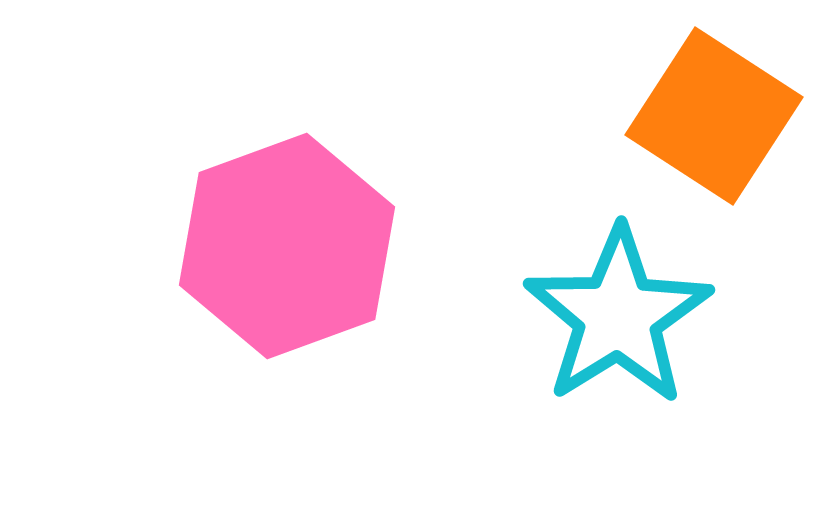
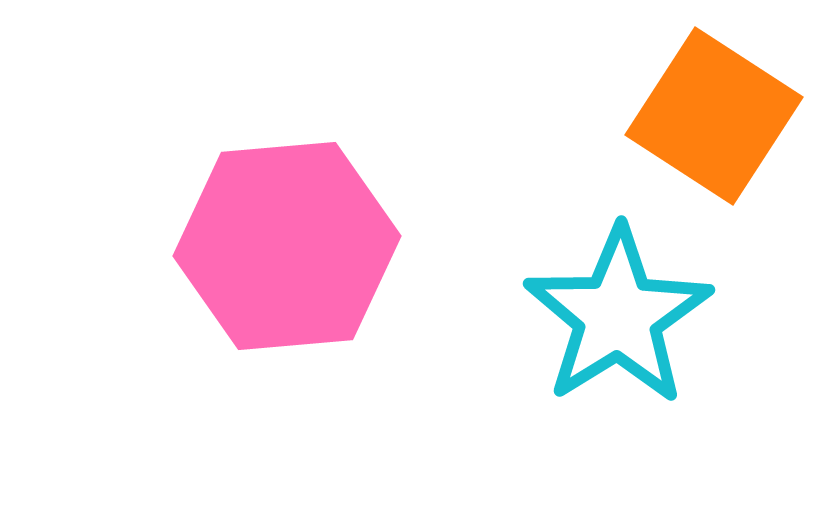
pink hexagon: rotated 15 degrees clockwise
